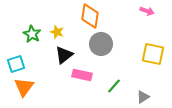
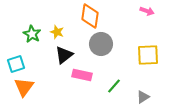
yellow square: moved 5 px left, 1 px down; rotated 15 degrees counterclockwise
